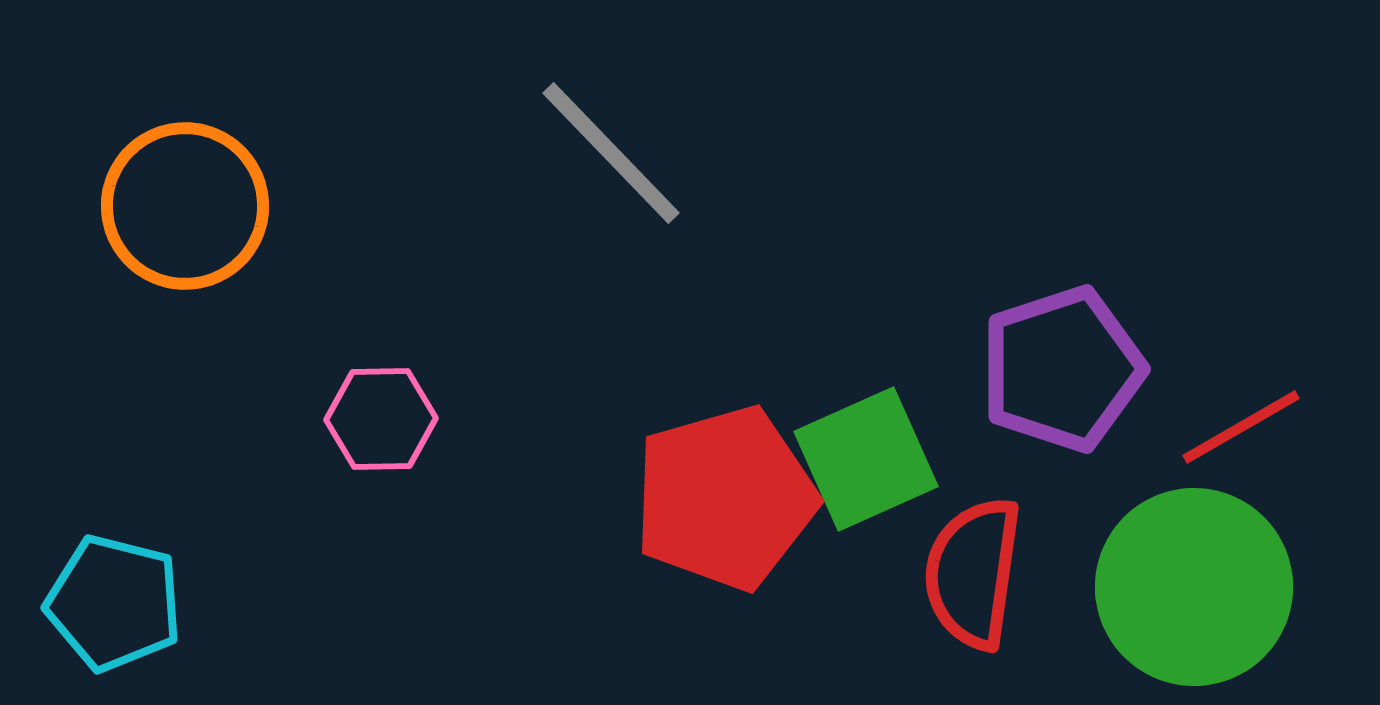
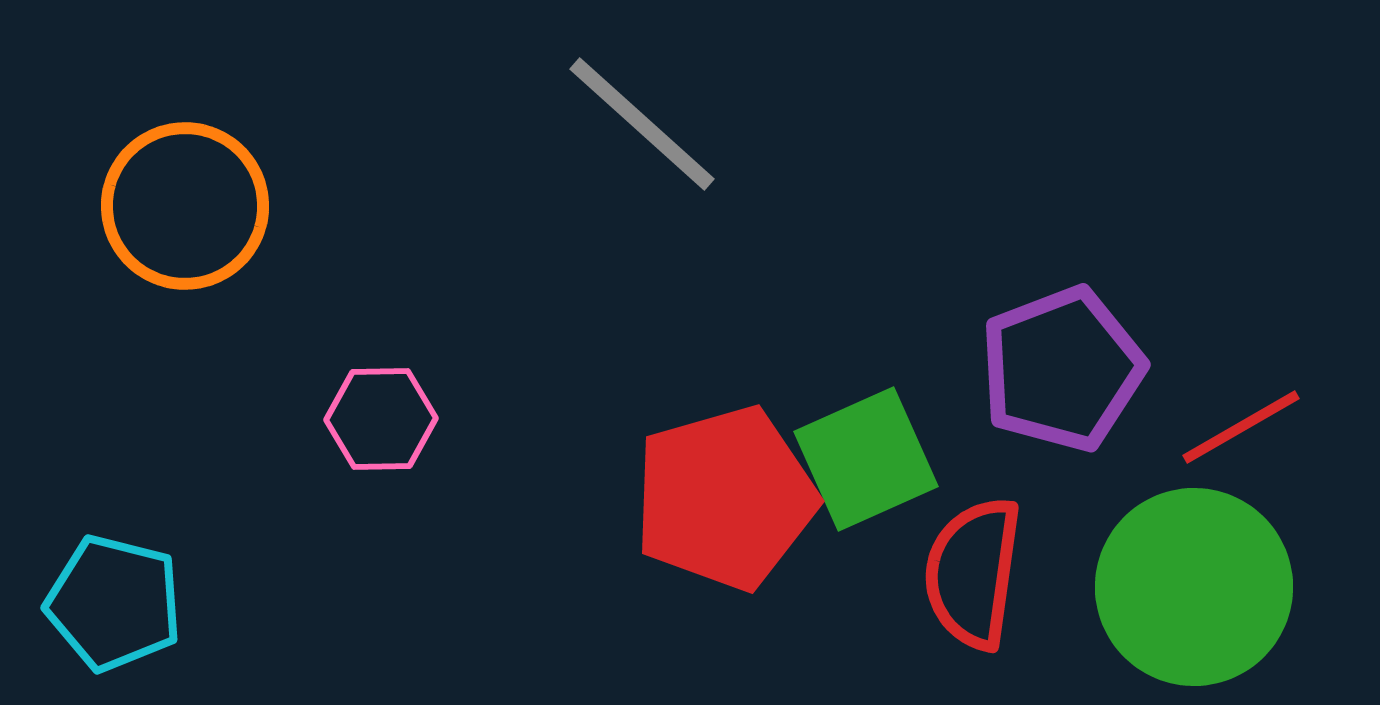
gray line: moved 31 px right, 29 px up; rotated 4 degrees counterclockwise
purple pentagon: rotated 3 degrees counterclockwise
